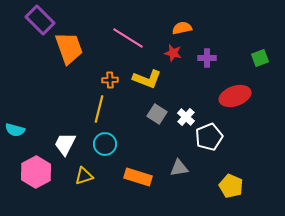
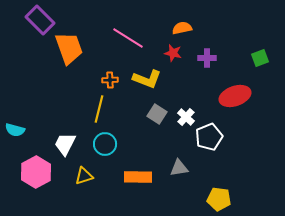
orange rectangle: rotated 16 degrees counterclockwise
yellow pentagon: moved 12 px left, 13 px down; rotated 15 degrees counterclockwise
